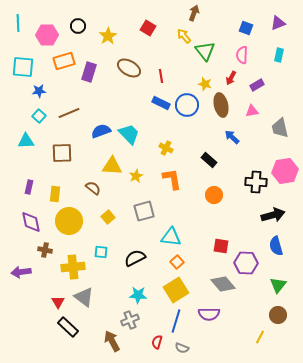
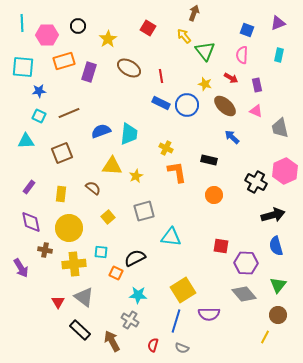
cyan line at (18, 23): moved 4 px right
blue square at (246, 28): moved 1 px right, 2 px down
yellow star at (108, 36): moved 3 px down
red arrow at (231, 78): rotated 88 degrees counterclockwise
purple rectangle at (257, 85): rotated 72 degrees counterclockwise
brown ellipse at (221, 105): moved 4 px right, 1 px down; rotated 35 degrees counterclockwise
pink triangle at (252, 111): moved 4 px right; rotated 32 degrees clockwise
cyan square at (39, 116): rotated 16 degrees counterclockwise
cyan trapezoid at (129, 134): rotated 50 degrees clockwise
brown square at (62, 153): rotated 20 degrees counterclockwise
black rectangle at (209, 160): rotated 28 degrees counterclockwise
pink hexagon at (285, 171): rotated 15 degrees counterclockwise
orange L-shape at (172, 179): moved 5 px right, 7 px up
black cross at (256, 182): rotated 25 degrees clockwise
purple rectangle at (29, 187): rotated 24 degrees clockwise
yellow rectangle at (55, 194): moved 6 px right
yellow circle at (69, 221): moved 7 px down
orange square at (177, 262): moved 61 px left, 11 px down; rotated 24 degrees counterclockwise
yellow cross at (73, 267): moved 1 px right, 3 px up
purple arrow at (21, 272): moved 4 px up; rotated 114 degrees counterclockwise
gray diamond at (223, 284): moved 21 px right, 10 px down
yellow square at (176, 290): moved 7 px right
gray cross at (130, 320): rotated 36 degrees counterclockwise
black rectangle at (68, 327): moved 12 px right, 3 px down
yellow line at (260, 337): moved 5 px right
red semicircle at (157, 342): moved 4 px left, 3 px down
